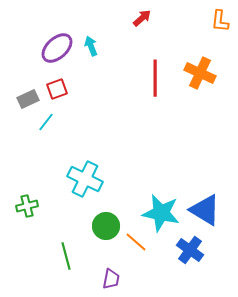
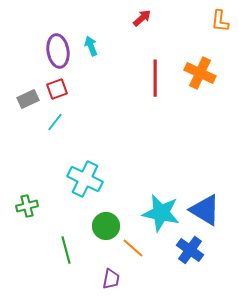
purple ellipse: moved 1 px right, 3 px down; rotated 56 degrees counterclockwise
cyan line: moved 9 px right
orange line: moved 3 px left, 6 px down
green line: moved 6 px up
